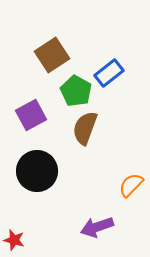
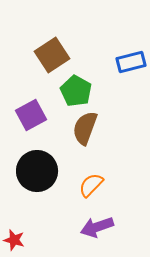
blue rectangle: moved 22 px right, 11 px up; rotated 24 degrees clockwise
orange semicircle: moved 40 px left
